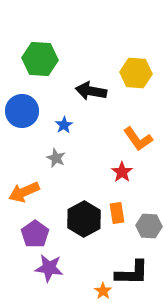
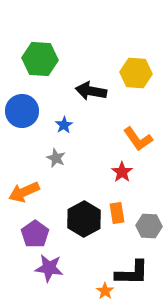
orange star: moved 2 px right
